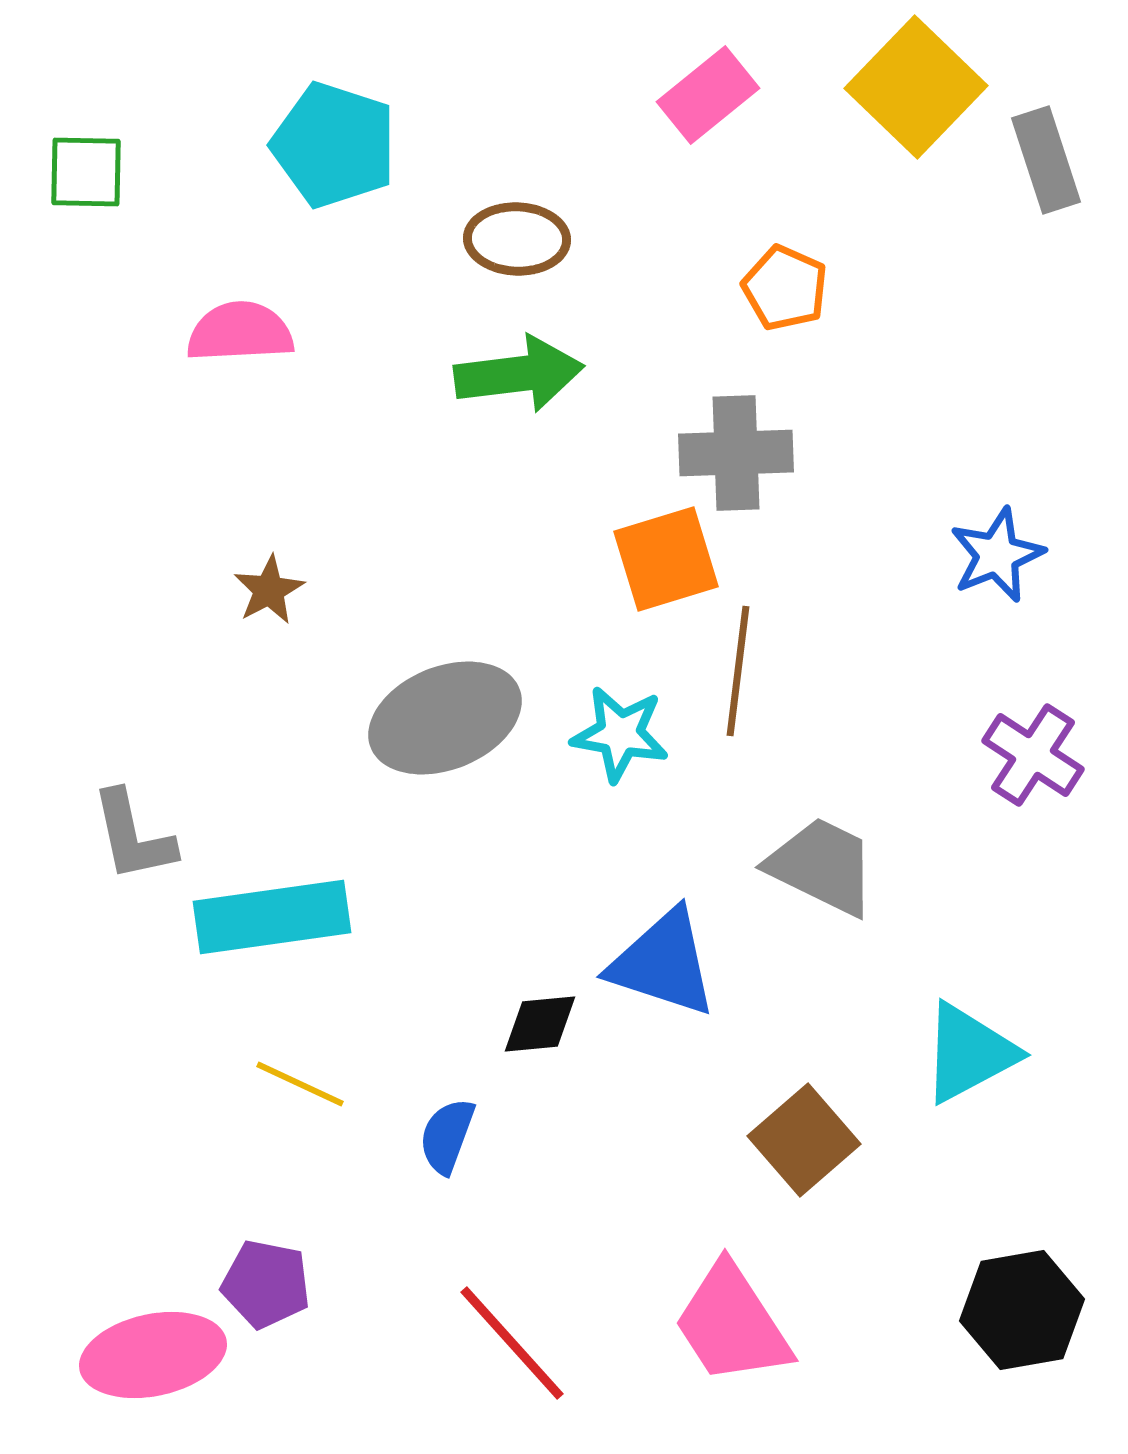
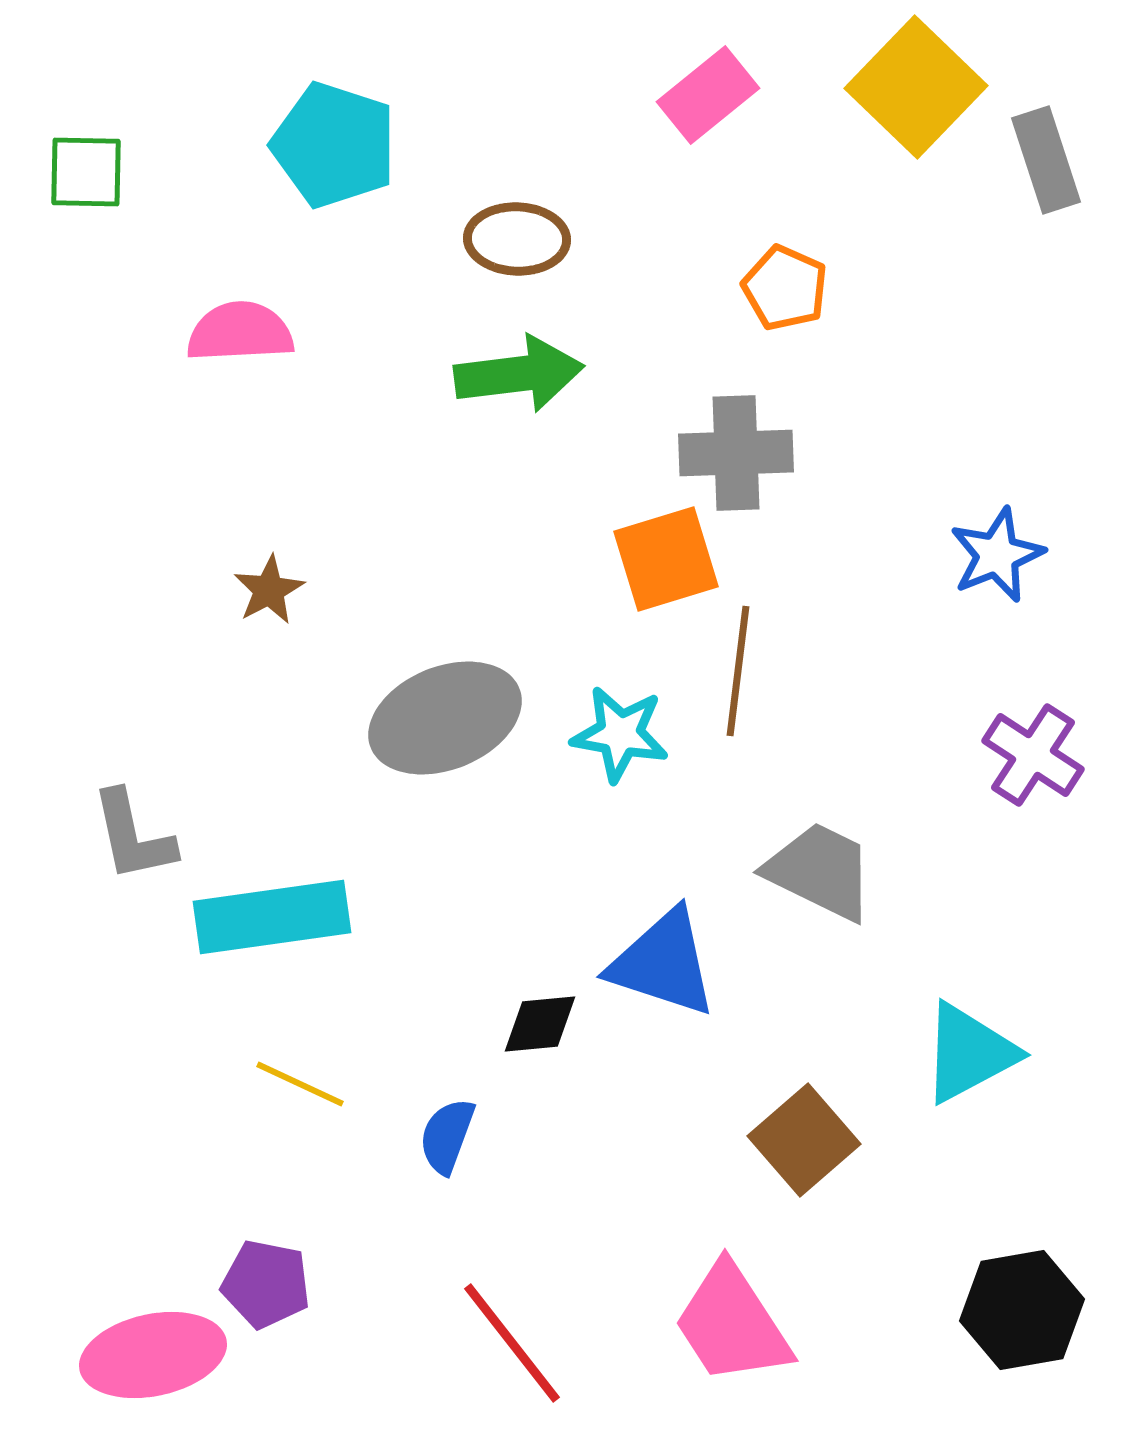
gray trapezoid: moved 2 px left, 5 px down
red line: rotated 4 degrees clockwise
